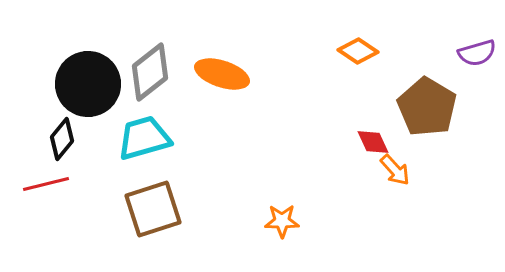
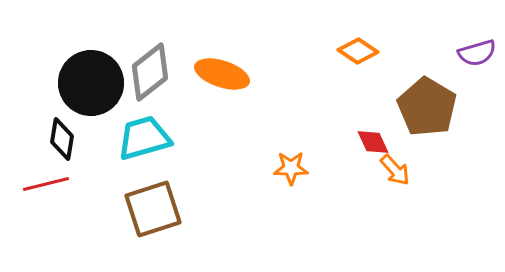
black circle: moved 3 px right, 1 px up
black diamond: rotated 30 degrees counterclockwise
orange star: moved 9 px right, 53 px up
